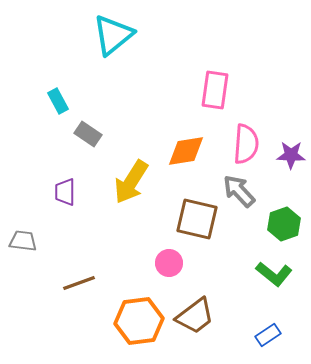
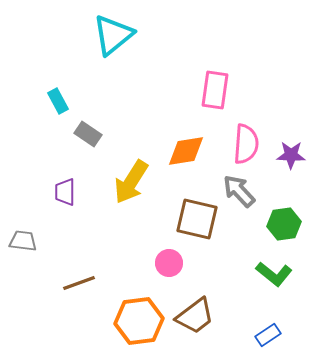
green hexagon: rotated 12 degrees clockwise
